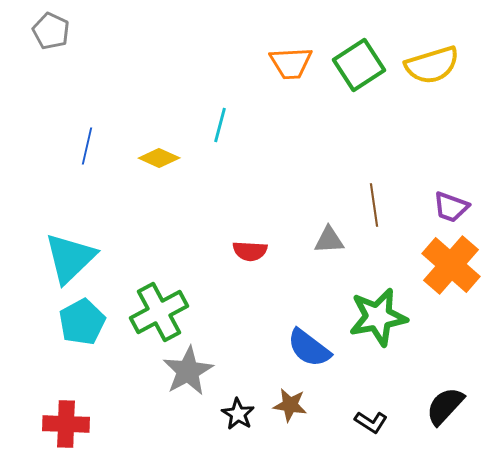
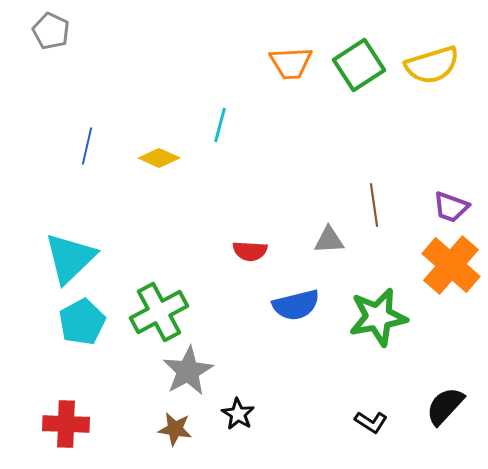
blue semicircle: moved 13 px left, 43 px up; rotated 51 degrees counterclockwise
brown star: moved 115 px left, 24 px down
